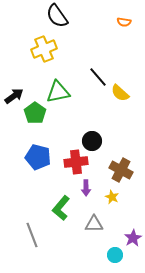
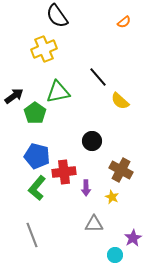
orange semicircle: rotated 48 degrees counterclockwise
yellow semicircle: moved 8 px down
blue pentagon: moved 1 px left, 1 px up
red cross: moved 12 px left, 10 px down
green L-shape: moved 24 px left, 20 px up
